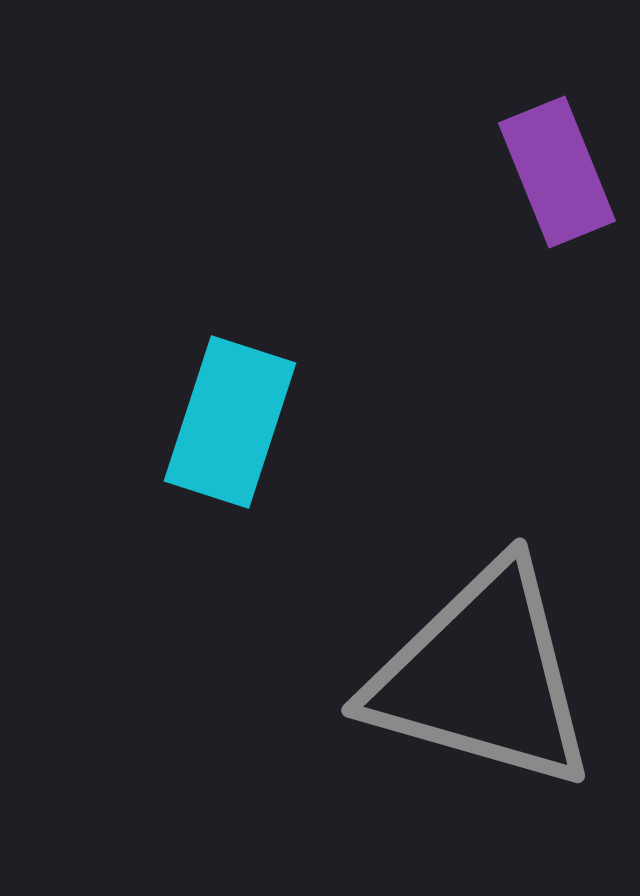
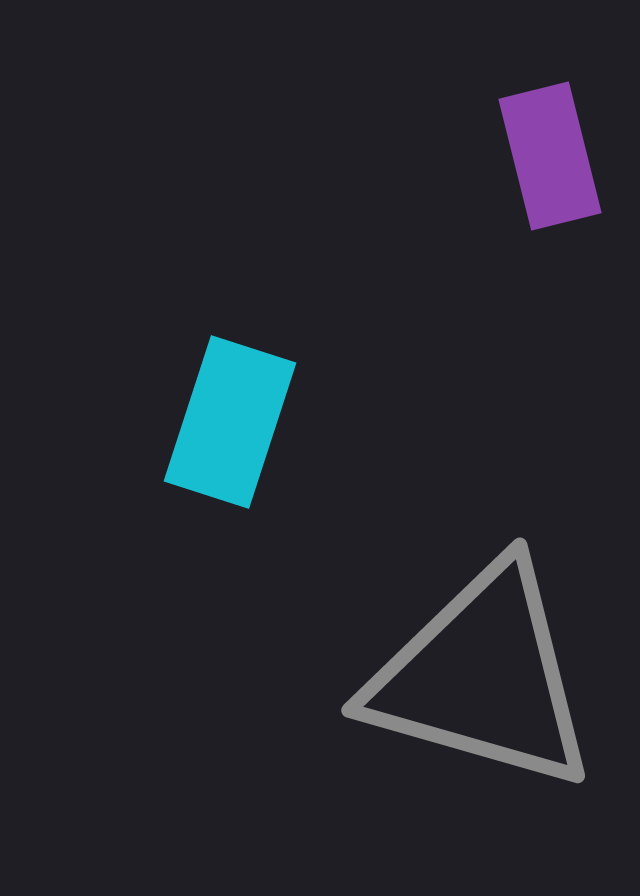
purple rectangle: moved 7 px left, 16 px up; rotated 8 degrees clockwise
